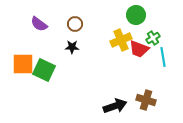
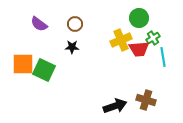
green circle: moved 3 px right, 3 px down
red trapezoid: rotated 25 degrees counterclockwise
